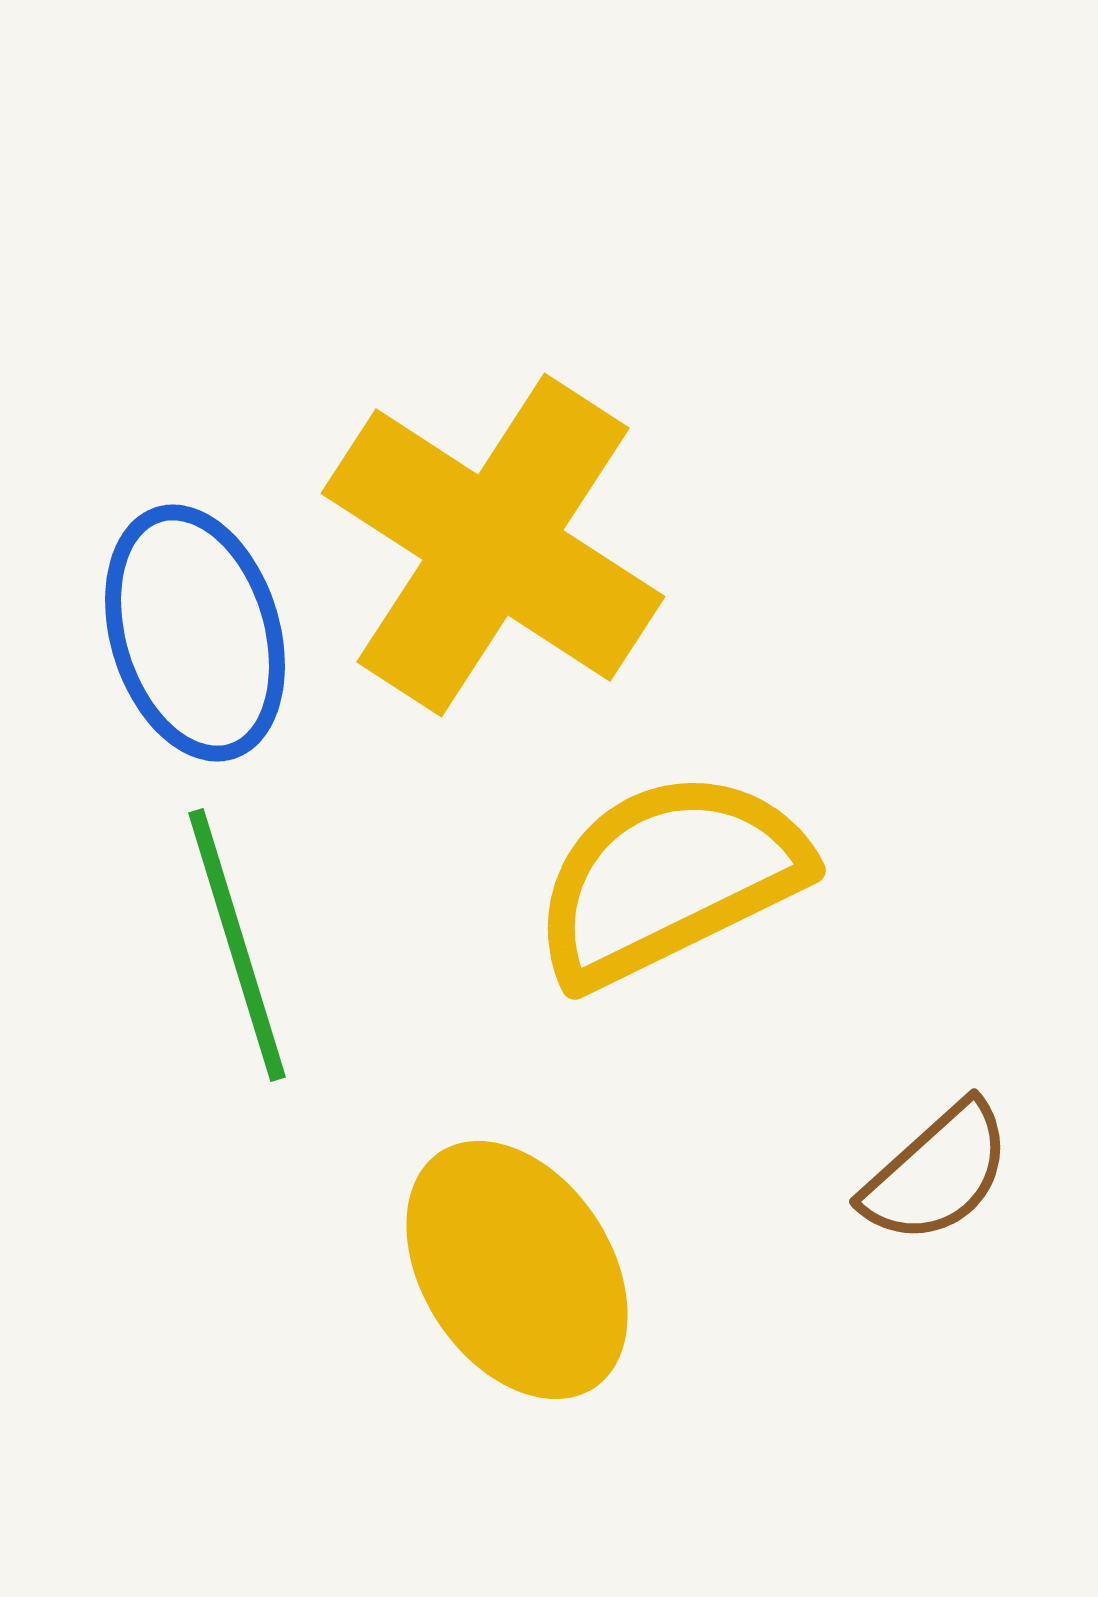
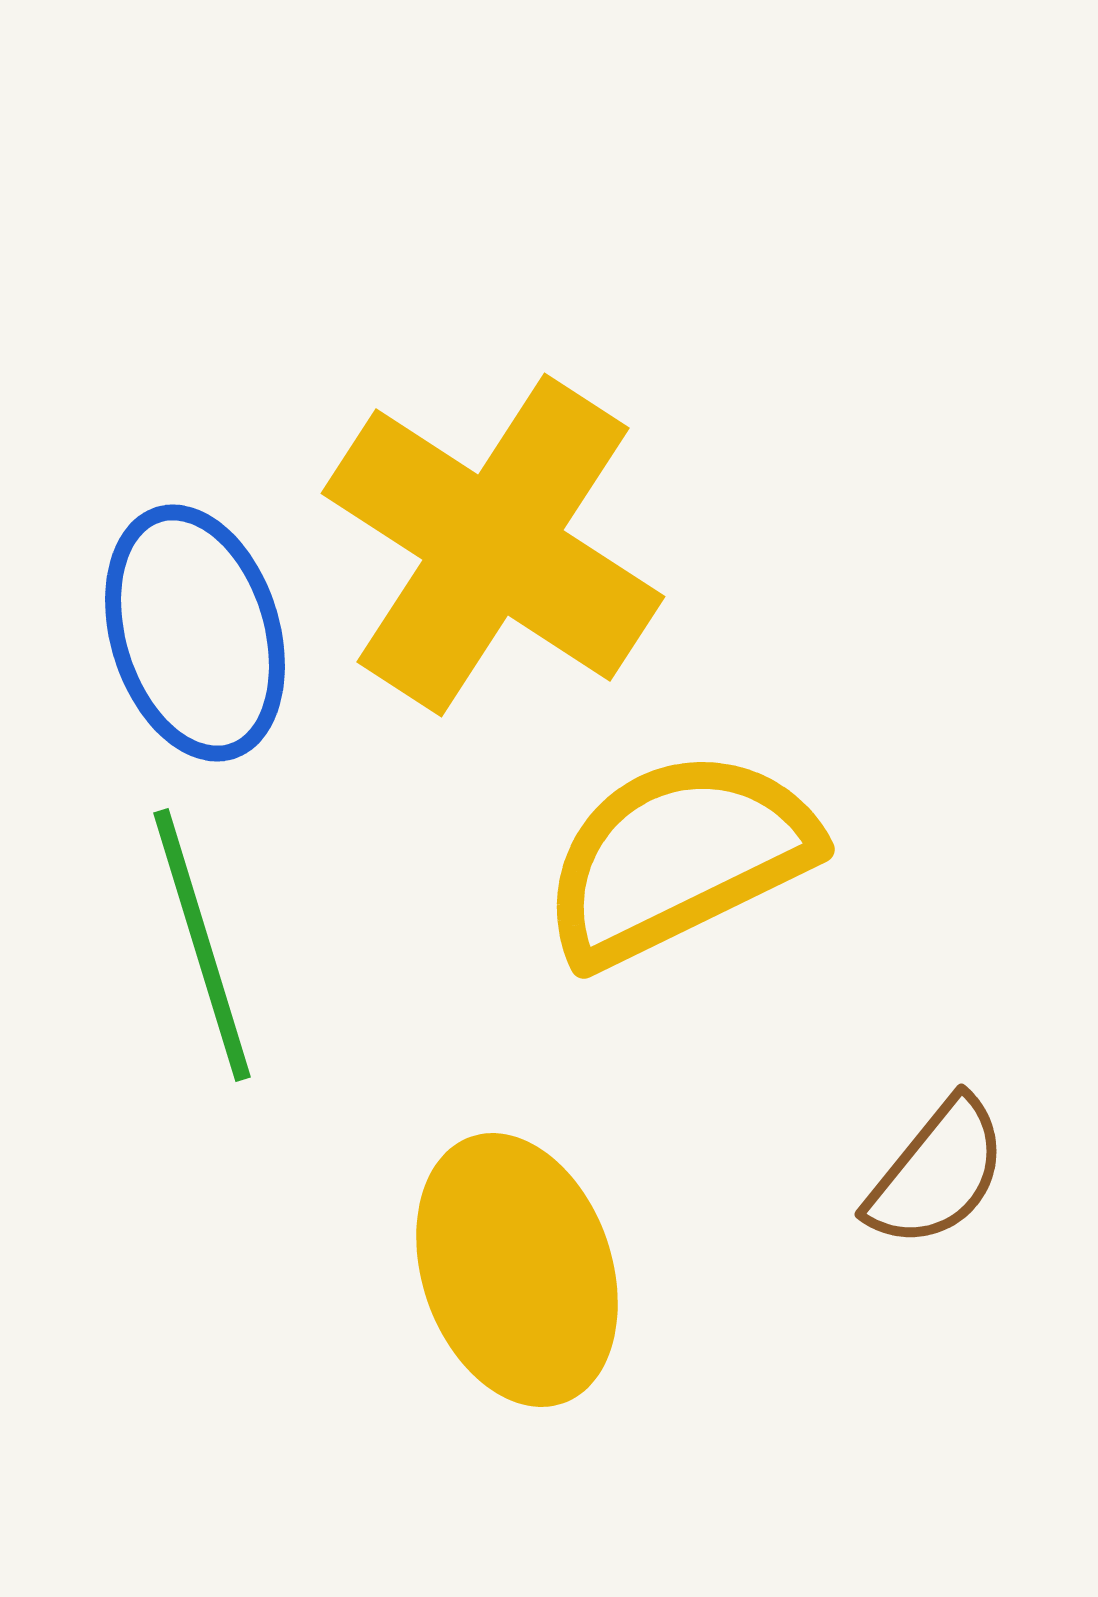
yellow semicircle: moved 9 px right, 21 px up
green line: moved 35 px left
brown semicircle: rotated 9 degrees counterclockwise
yellow ellipse: rotated 14 degrees clockwise
